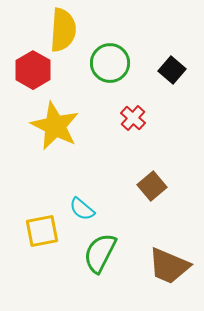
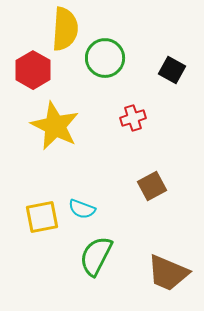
yellow semicircle: moved 2 px right, 1 px up
green circle: moved 5 px left, 5 px up
black square: rotated 12 degrees counterclockwise
red cross: rotated 30 degrees clockwise
brown square: rotated 12 degrees clockwise
cyan semicircle: rotated 20 degrees counterclockwise
yellow square: moved 14 px up
green semicircle: moved 4 px left, 3 px down
brown trapezoid: moved 1 px left, 7 px down
